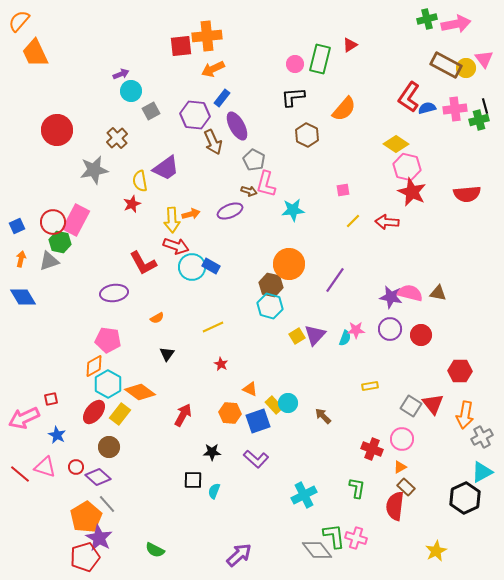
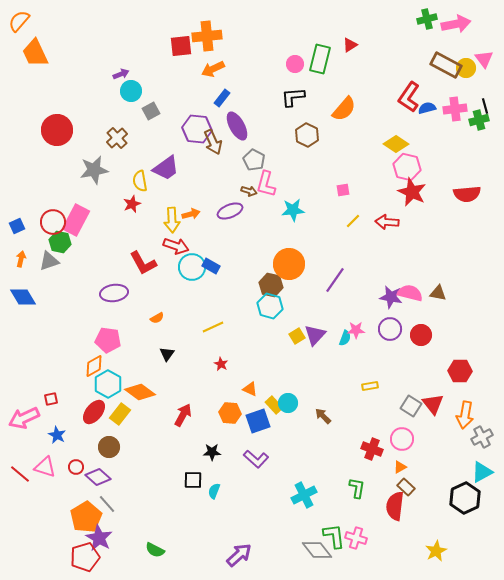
purple hexagon at (195, 115): moved 2 px right, 14 px down
